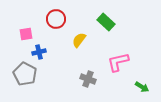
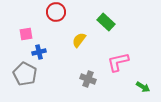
red circle: moved 7 px up
green arrow: moved 1 px right
